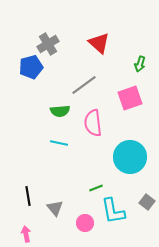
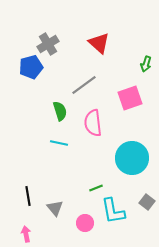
green arrow: moved 6 px right
green semicircle: rotated 102 degrees counterclockwise
cyan circle: moved 2 px right, 1 px down
